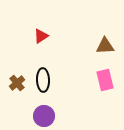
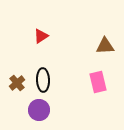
pink rectangle: moved 7 px left, 2 px down
purple circle: moved 5 px left, 6 px up
